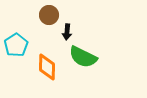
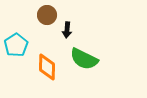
brown circle: moved 2 px left
black arrow: moved 2 px up
green semicircle: moved 1 px right, 2 px down
